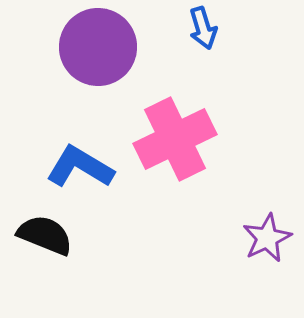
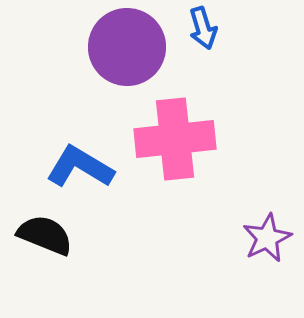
purple circle: moved 29 px right
pink cross: rotated 20 degrees clockwise
